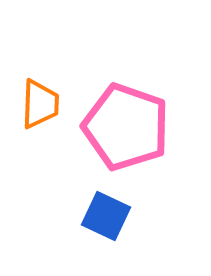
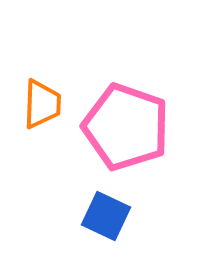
orange trapezoid: moved 2 px right
